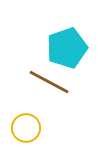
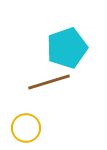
brown line: rotated 45 degrees counterclockwise
